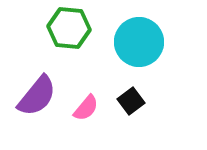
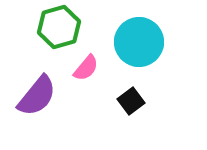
green hexagon: moved 10 px left, 1 px up; rotated 21 degrees counterclockwise
pink semicircle: moved 40 px up
